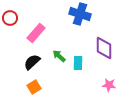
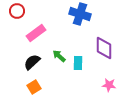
red circle: moved 7 px right, 7 px up
pink rectangle: rotated 12 degrees clockwise
